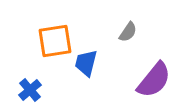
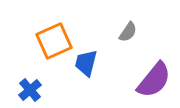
orange square: moved 1 px left; rotated 15 degrees counterclockwise
